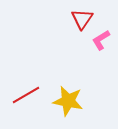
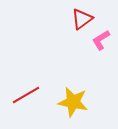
red triangle: rotated 20 degrees clockwise
yellow star: moved 5 px right, 1 px down
